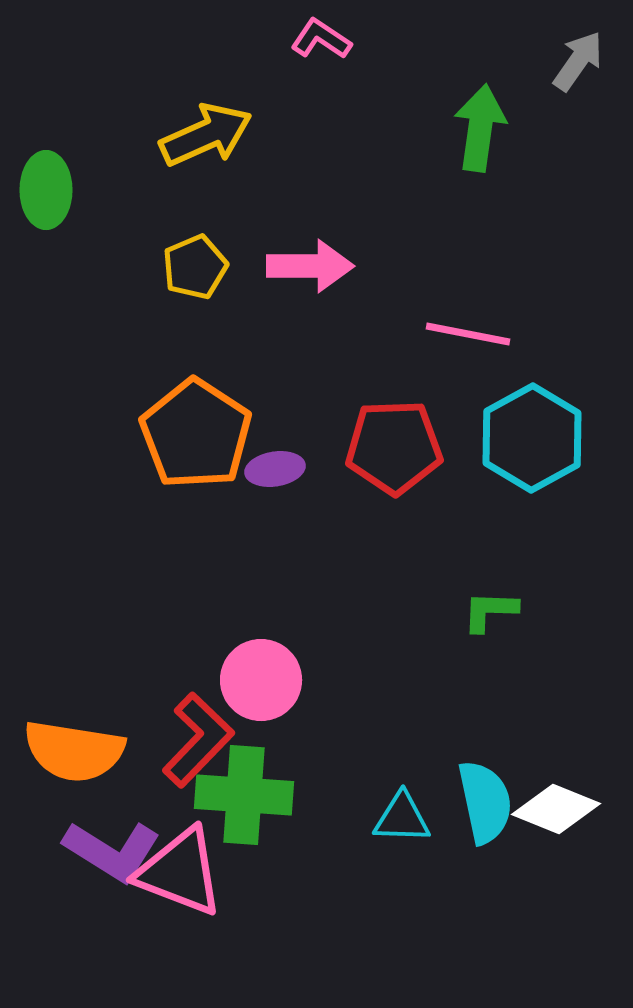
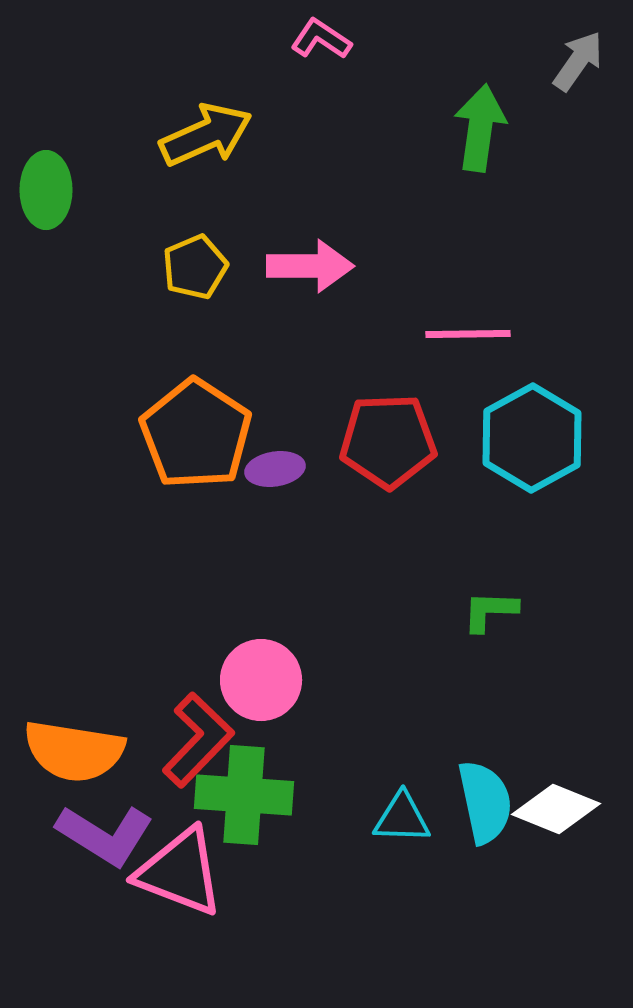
pink line: rotated 12 degrees counterclockwise
red pentagon: moved 6 px left, 6 px up
purple L-shape: moved 7 px left, 16 px up
